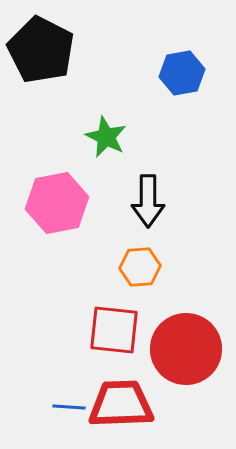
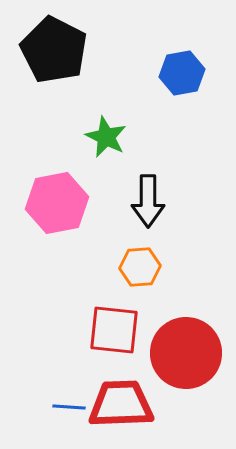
black pentagon: moved 13 px right
red circle: moved 4 px down
